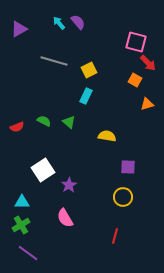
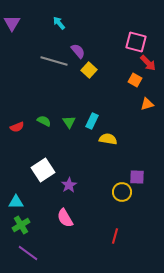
purple semicircle: moved 29 px down
purple triangle: moved 7 px left, 6 px up; rotated 30 degrees counterclockwise
yellow square: rotated 21 degrees counterclockwise
cyan rectangle: moved 6 px right, 25 px down
green triangle: rotated 16 degrees clockwise
yellow semicircle: moved 1 px right, 3 px down
purple square: moved 9 px right, 10 px down
yellow circle: moved 1 px left, 5 px up
cyan triangle: moved 6 px left
